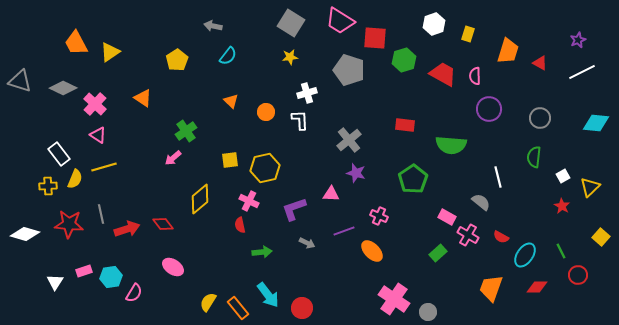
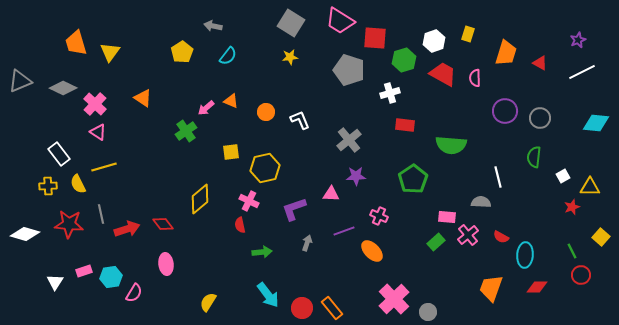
white hexagon at (434, 24): moved 17 px down
orange trapezoid at (76, 43): rotated 12 degrees clockwise
orange trapezoid at (508, 51): moved 2 px left, 2 px down
yellow triangle at (110, 52): rotated 20 degrees counterclockwise
yellow pentagon at (177, 60): moved 5 px right, 8 px up
pink semicircle at (475, 76): moved 2 px down
gray triangle at (20, 81): rotated 40 degrees counterclockwise
white cross at (307, 93): moved 83 px right
orange triangle at (231, 101): rotated 21 degrees counterclockwise
purple circle at (489, 109): moved 16 px right, 2 px down
white L-shape at (300, 120): rotated 20 degrees counterclockwise
pink triangle at (98, 135): moved 3 px up
pink arrow at (173, 158): moved 33 px right, 50 px up
yellow square at (230, 160): moved 1 px right, 8 px up
purple star at (356, 173): moved 3 px down; rotated 18 degrees counterclockwise
yellow semicircle at (75, 179): moved 3 px right, 5 px down; rotated 132 degrees clockwise
yellow triangle at (590, 187): rotated 45 degrees clockwise
gray semicircle at (481, 202): rotated 36 degrees counterclockwise
red star at (562, 206): moved 10 px right, 1 px down; rotated 21 degrees clockwise
pink rectangle at (447, 217): rotated 24 degrees counterclockwise
pink cross at (468, 235): rotated 20 degrees clockwise
gray arrow at (307, 243): rotated 98 degrees counterclockwise
green line at (561, 251): moved 11 px right
green rectangle at (438, 253): moved 2 px left, 11 px up
cyan ellipse at (525, 255): rotated 30 degrees counterclockwise
pink ellipse at (173, 267): moved 7 px left, 3 px up; rotated 50 degrees clockwise
red circle at (578, 275): moved 3 px right
pink cross at (394, 299): rotated 12 degrees clockwise
orange rectangle at (238, 308): moved 94 px right
